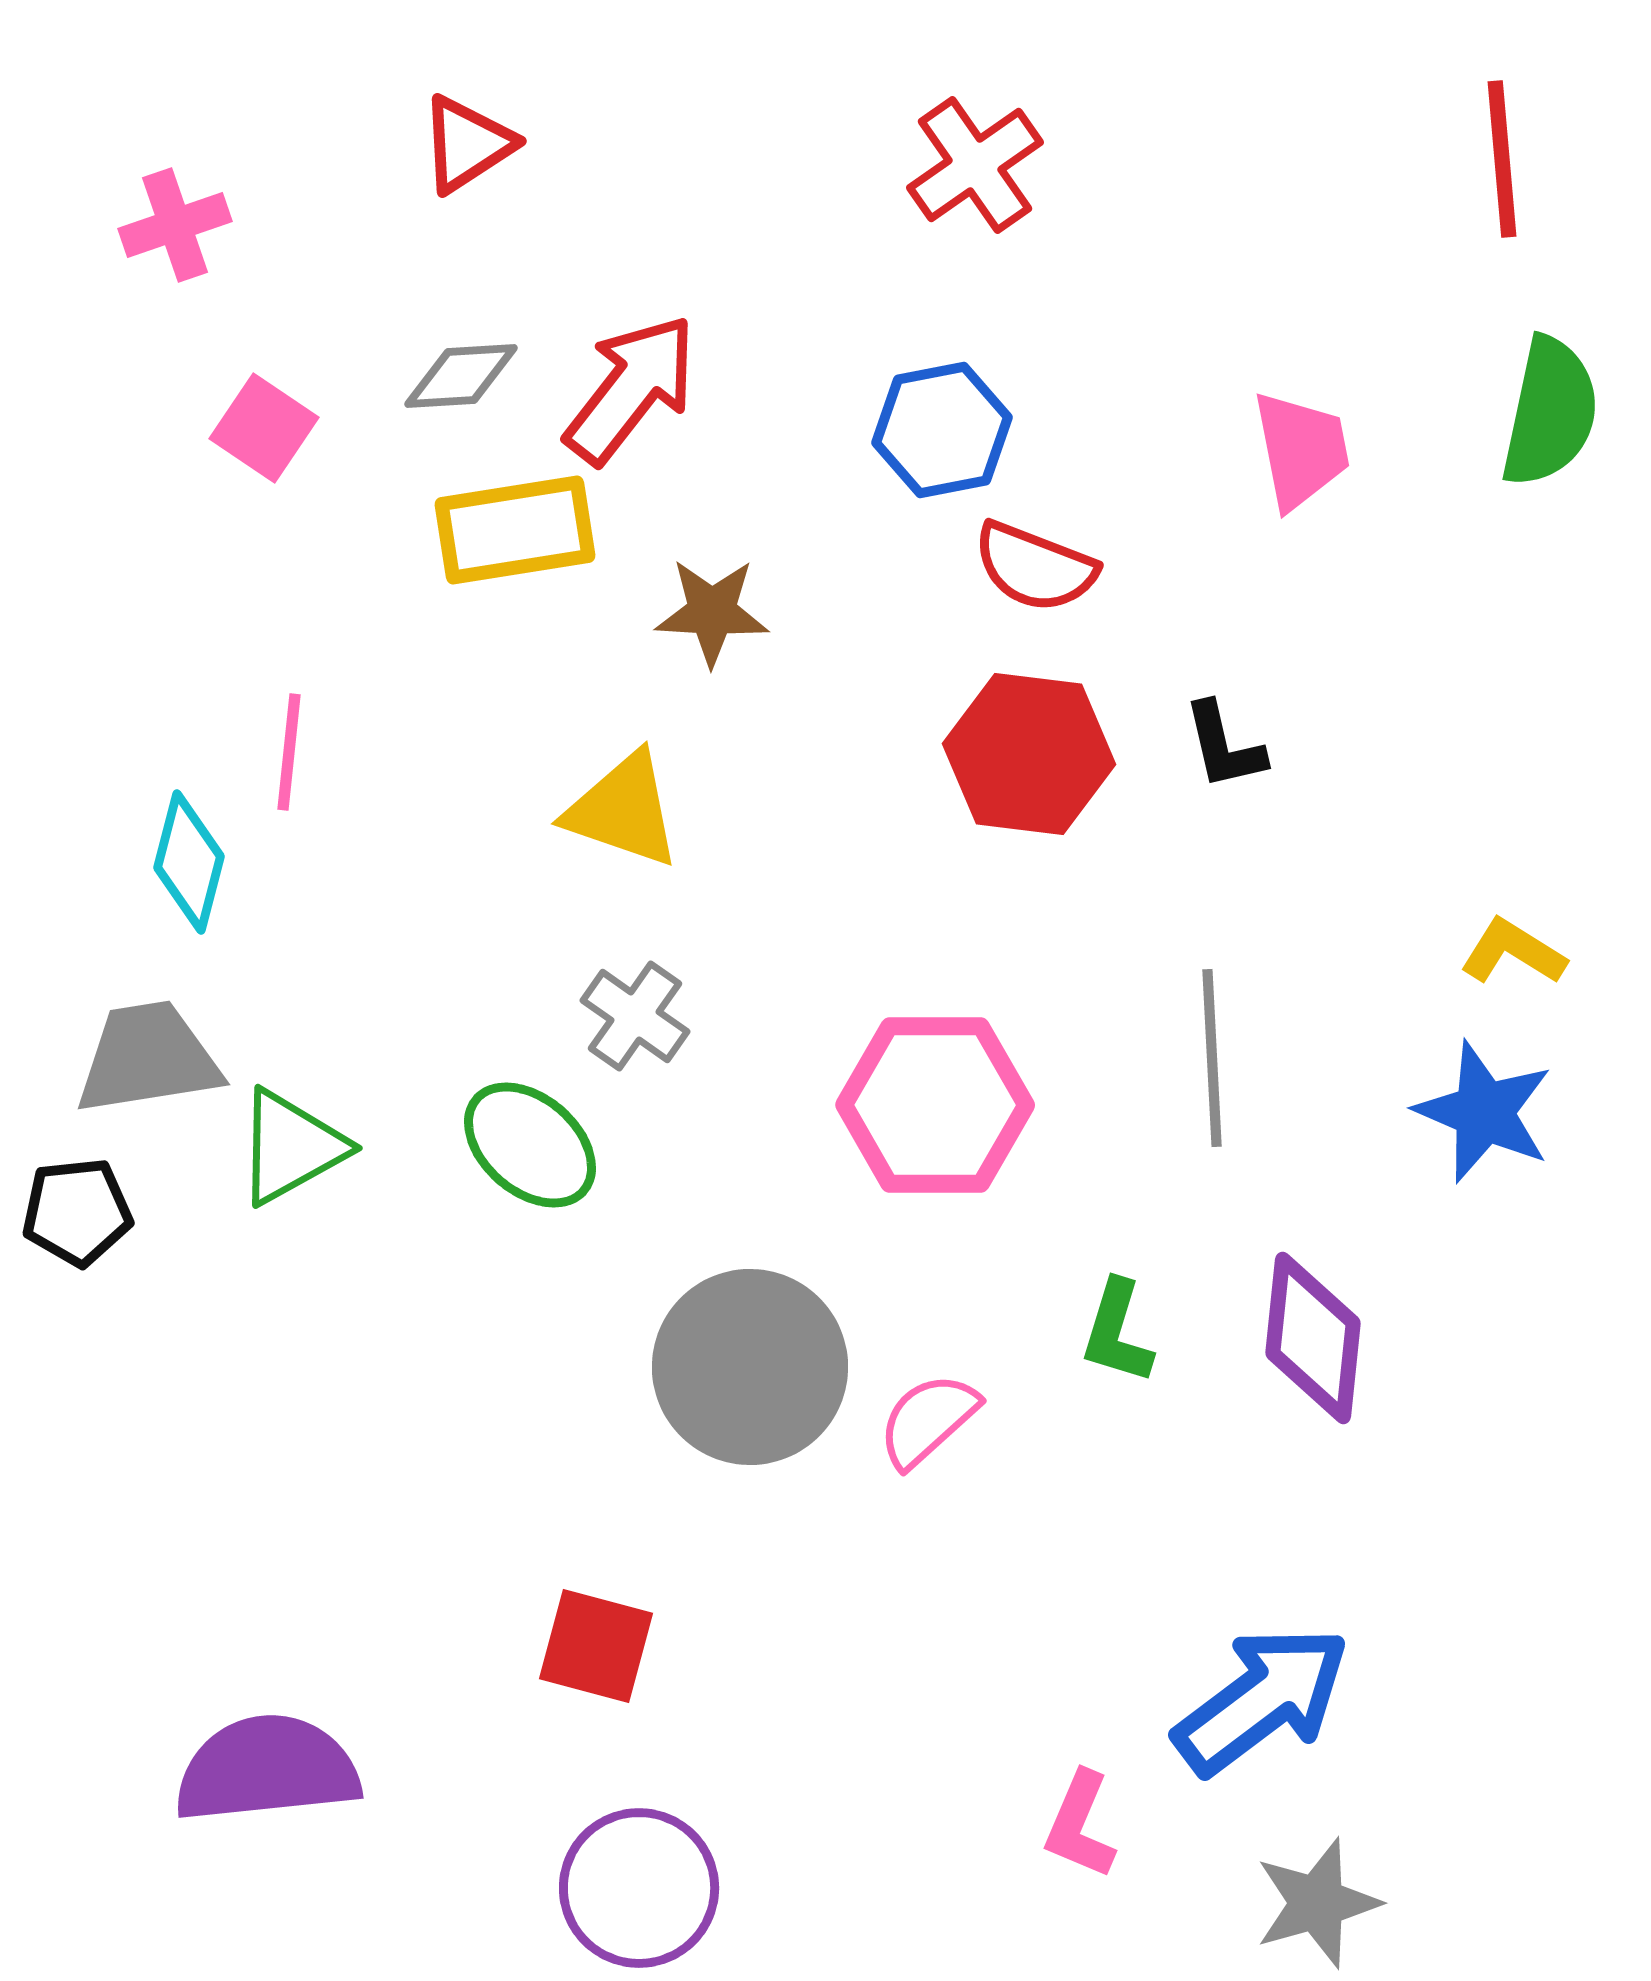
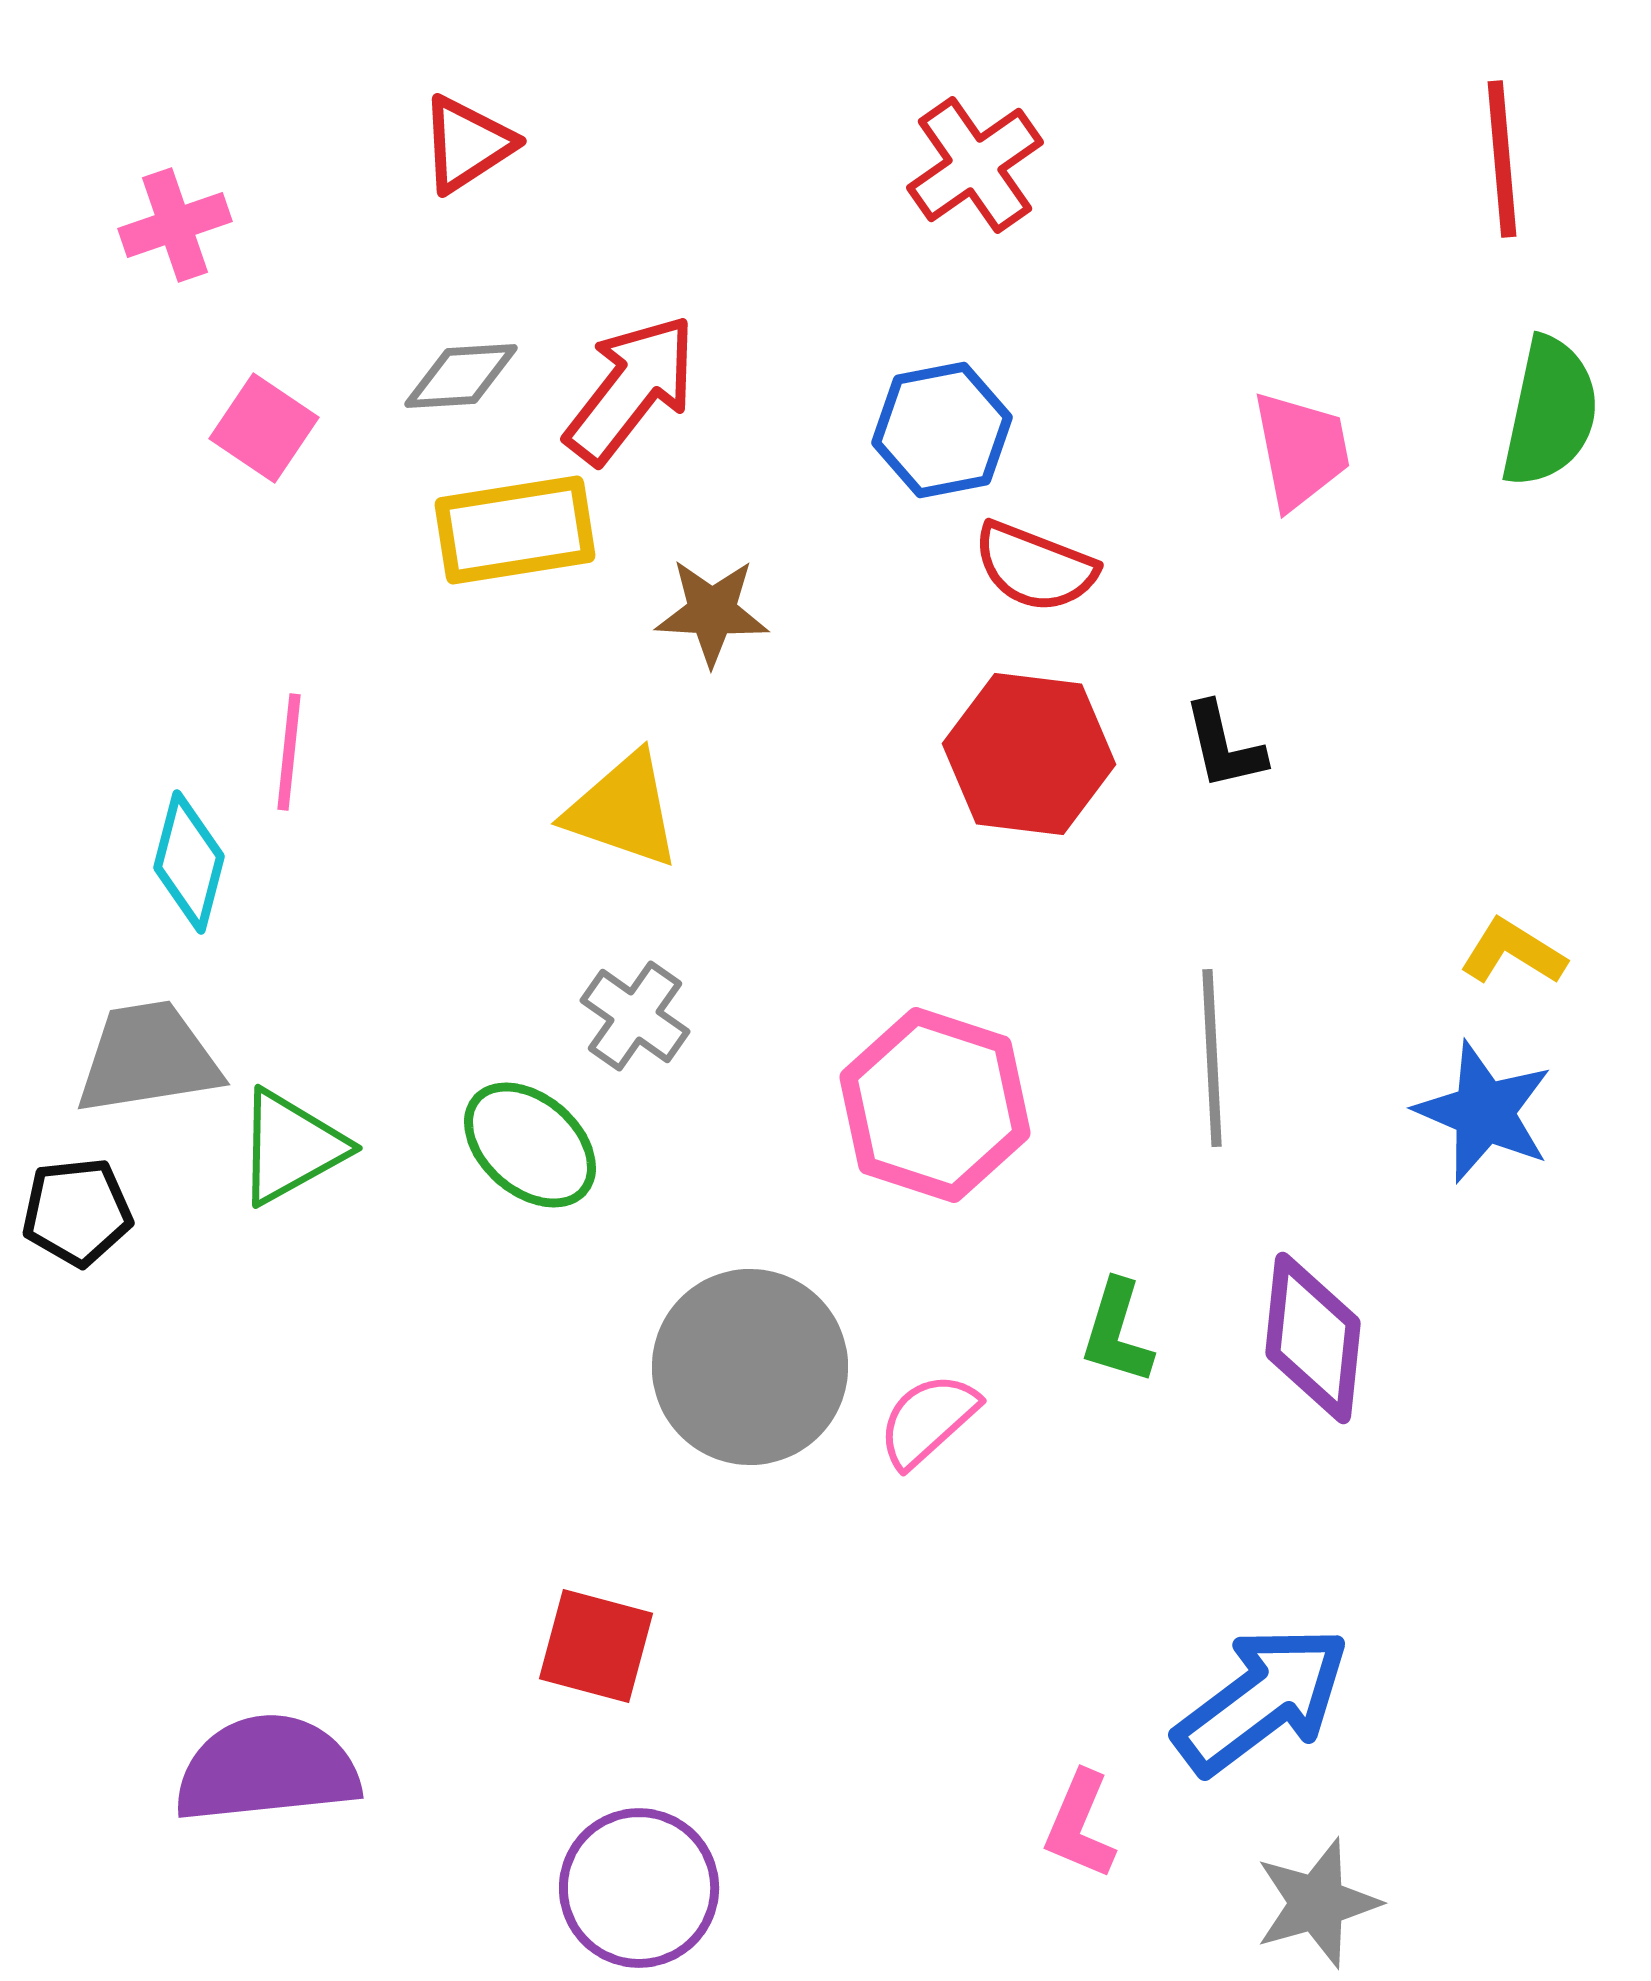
pink hexagon: rotated 18 degrees clockwise
